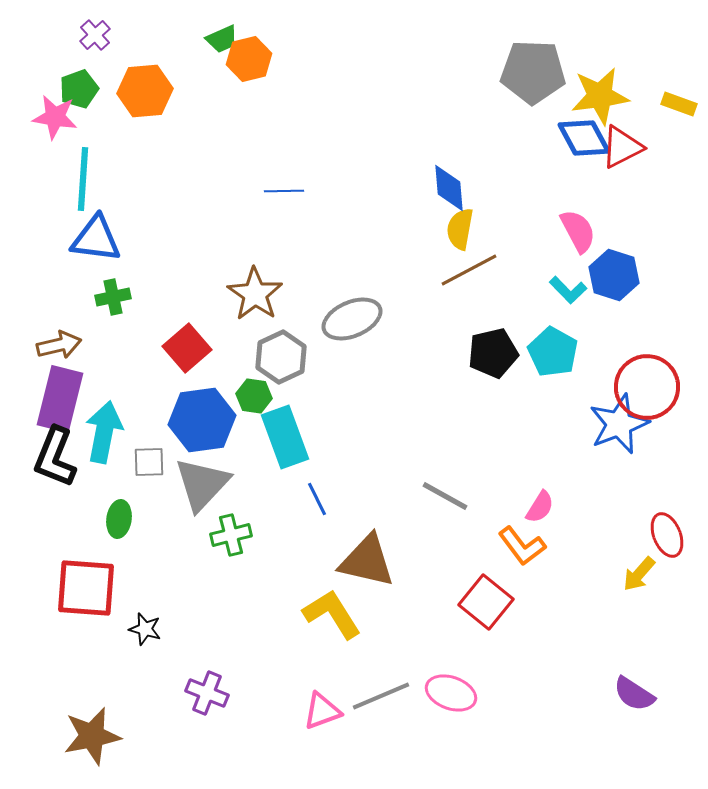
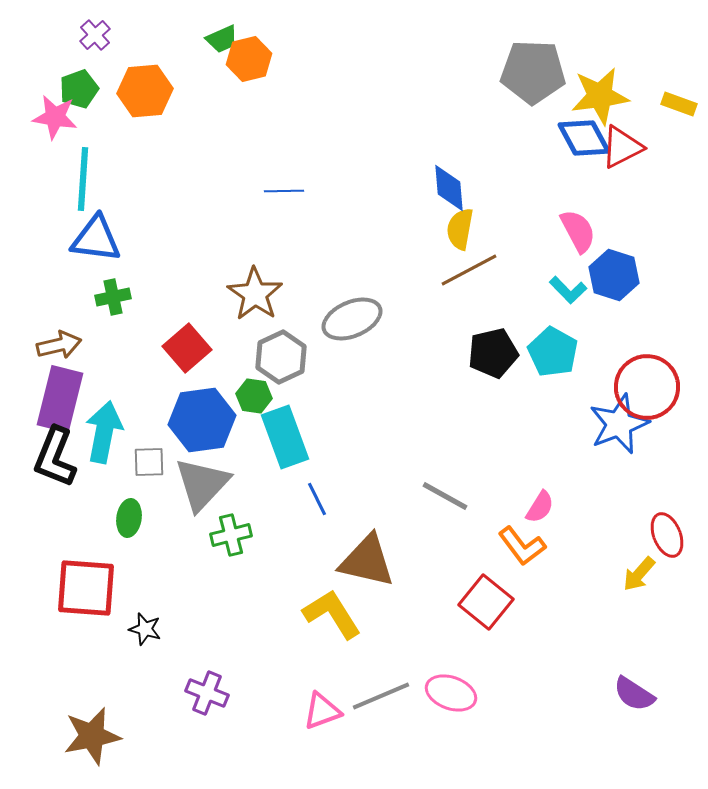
green ellipse at (119, 519): moved 10 px right, 1 px up
